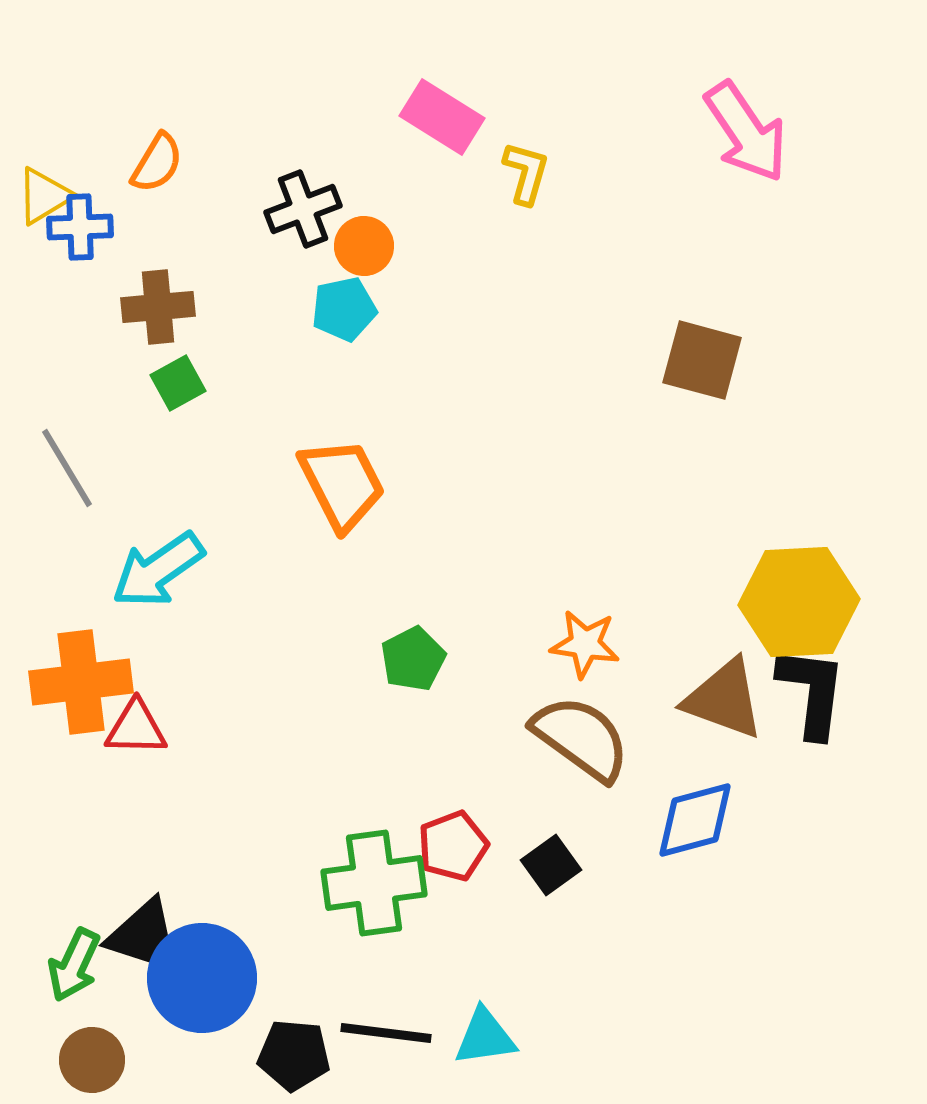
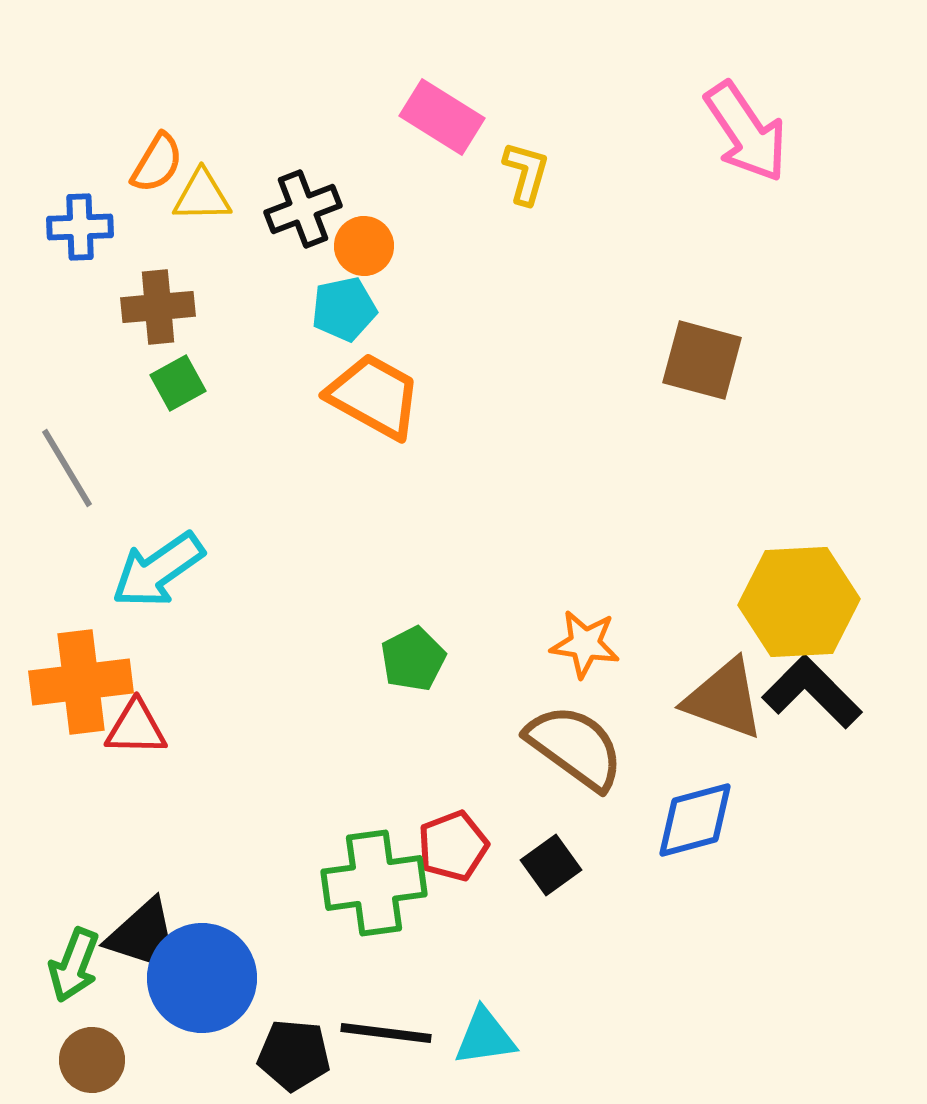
yellow triangle: moved 158 px right; rotated 30 degrees clockwise
orange trapezoid: moved 32 px right, 88 px up; rotated 34 degrees counterclockwise
black L-shape: rotated 52 degrees counterclockwise
brown semicircle: moved 6 px left, 9 px down
green arrow: rotated 4 degrees counterclockwise
